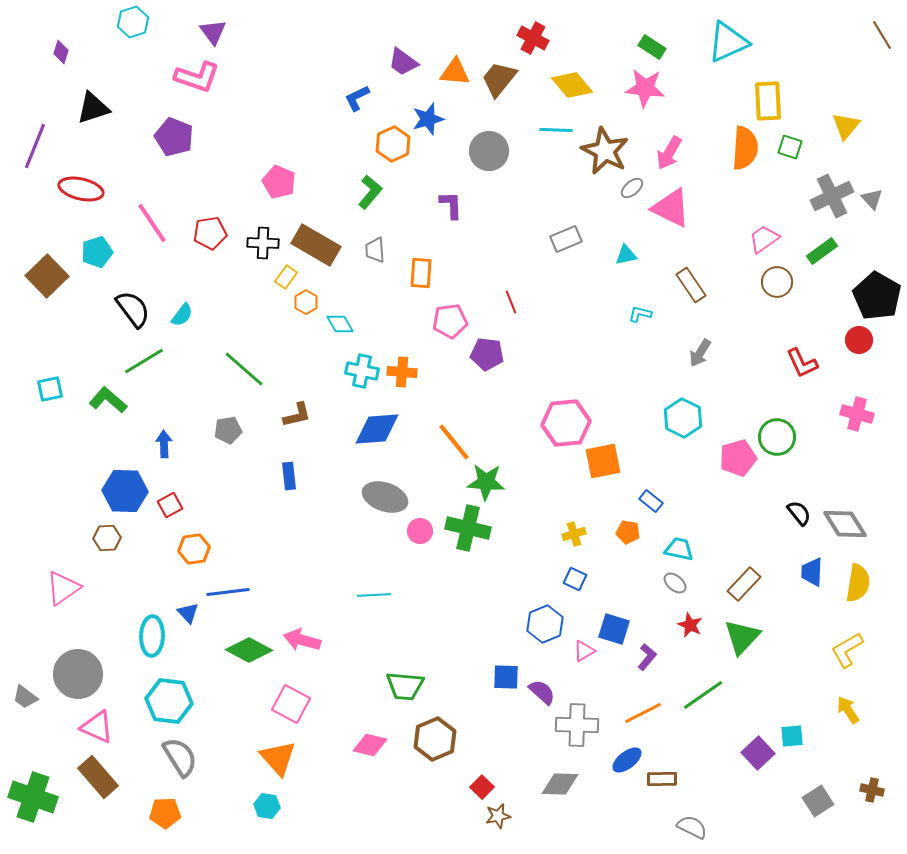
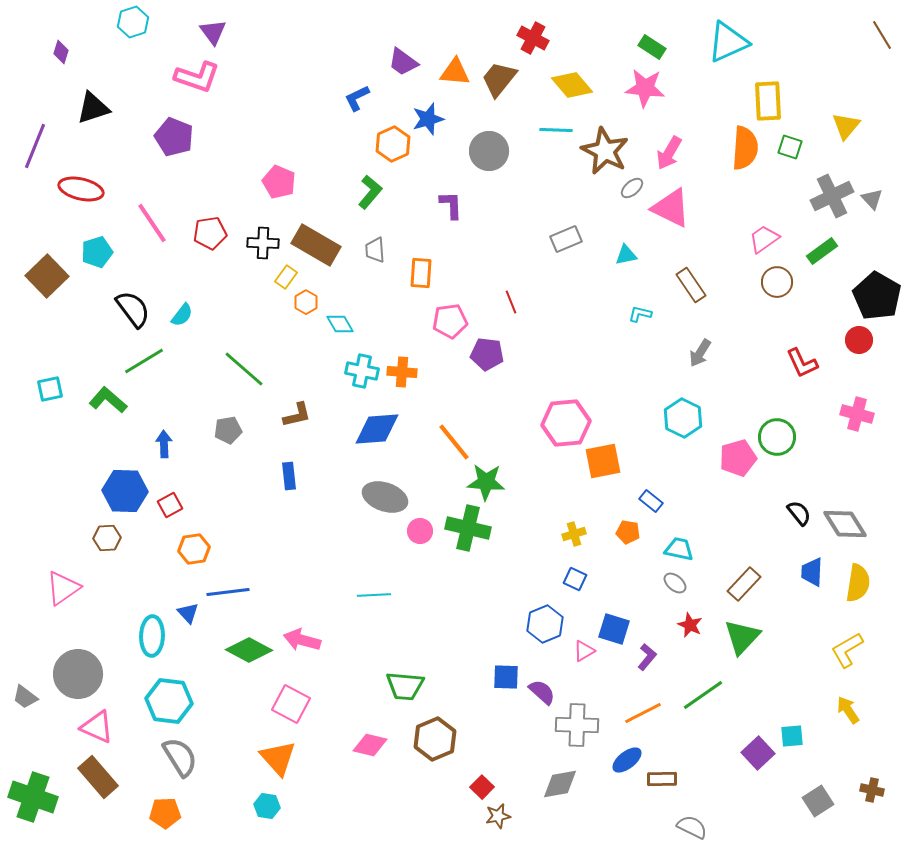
gray diamond at (560, 784): rotated 12 degrees counterclockwise
